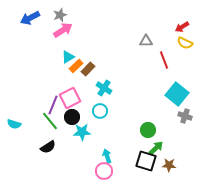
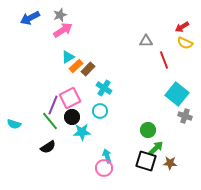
brown star: moved 1 px right, 2 px up
pink circle: moved 3 px up
